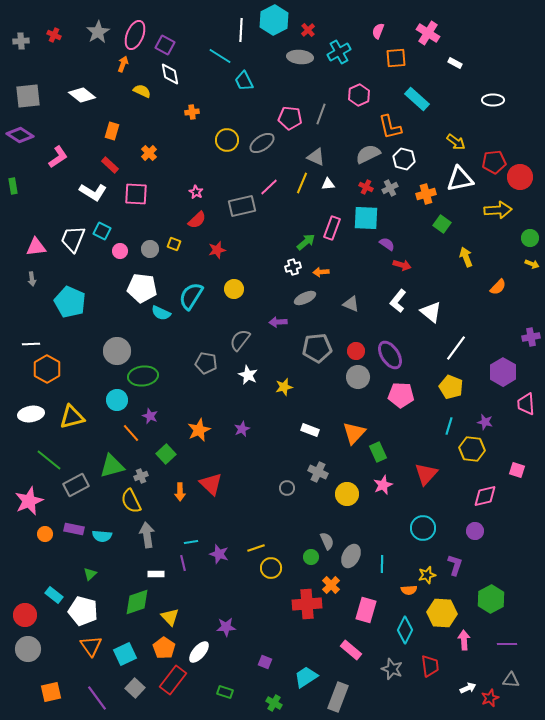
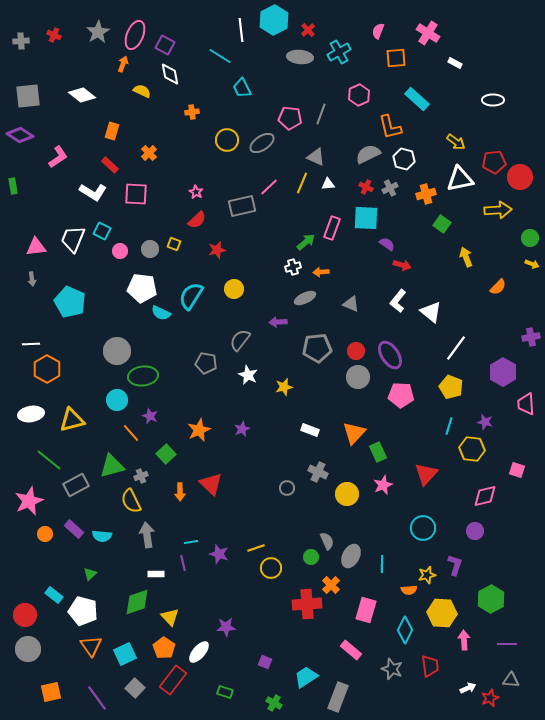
white line at (241, 30): rotated 10 degrees counterclockwise
cyan trapezoid at (244, 81): moved 2 px left, 7 px down
yellow triangle at (72, 417): moved 3 px down
purple rectangle at (74, 529): rotated 30 degrees clockwise
